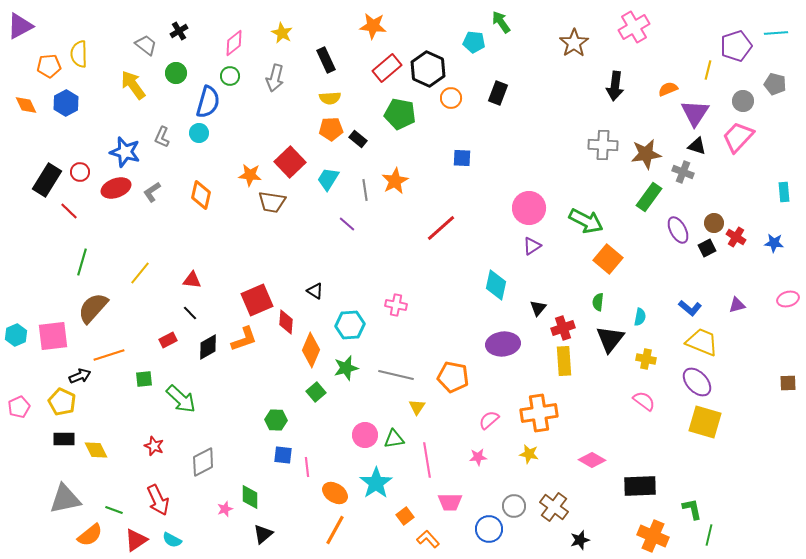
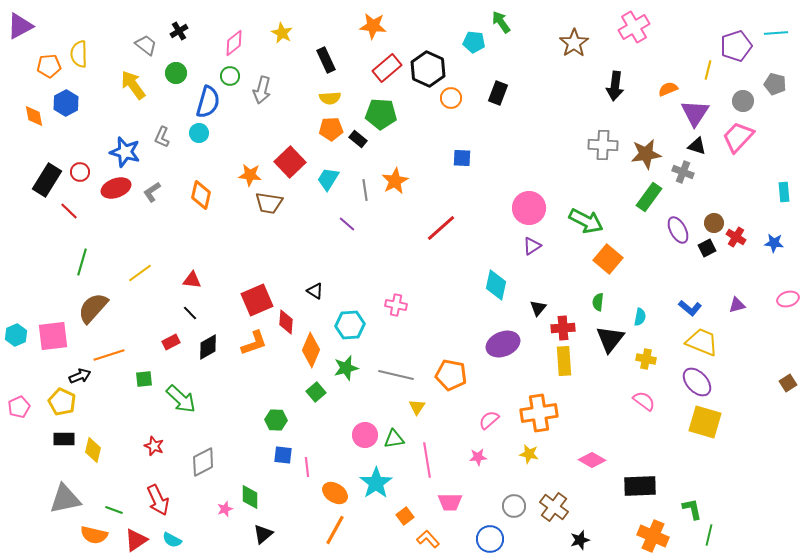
gray arrow at (275, 78): moved 13 px left, 12 px down
orange diamond at (26, 105): moved 8 px right, 11 px down; rotated 15 degrees clockwise
green pentagon at (400, 114): moved 19 px left; rotated 8 degrees counterclockwise
brown trapezoid at (272, 202): moved 3 px left, 1 px down
yellow line at (140, 273): rotated 15 degrees clockwise
red cross at (563, 328): rotated 15 degrees clockwise
orange L-shape at (244, 339): moved 10 px right, 4 px down
red rectangle at (168, 340): moved 3 px right, 2 px down
purple ellipse at (503, 344): rotated 16 degrees counterclockwise
orange pentagon at (453, 377): moved 2 px left, 2 px up
brown square at (788, 383): rotated 30 degrees counterclockwise
yellow diamond at (96, 450): moved 3 px left; rotated 40 degrees clockwise
blue circle at (489, 529): moved 1 px right, 10 px down
orange semicircle at (90, 535): moved 4 px right; rotated 52 degrees clockwise
